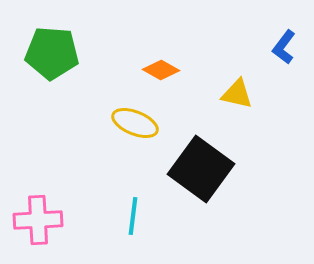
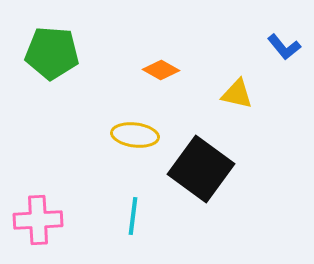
blue L-shape: rotated 76 degrees counterclockwise
yellow ellipse: moved 12 px down; rotated 15 degrees counterclockwise
